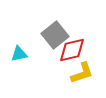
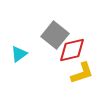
gray square: rotated 12 degrees counterclockwise
cyan triangle: rotated 24 degrees counterclockwise
